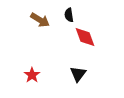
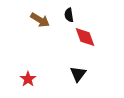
red star: moved 4 px left, 4 px down
